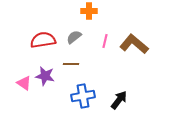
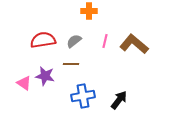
gray semicircle: moved 4 px down
